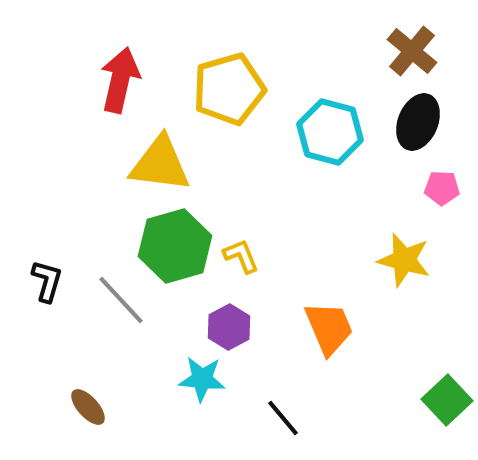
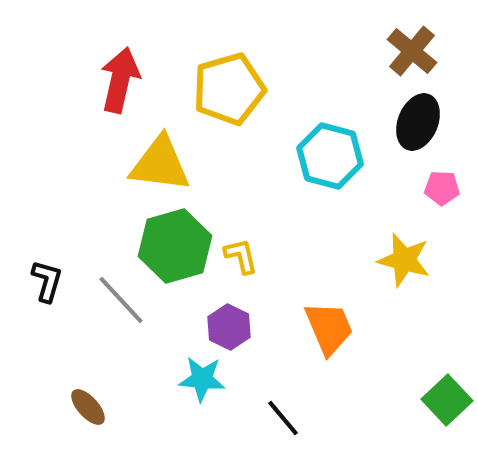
cyan hexagon: moved 24 px down
yellow L-shape: rotated 9 degrees clockwise
purple hexagon: rotated 6 degrees counterclockwise
